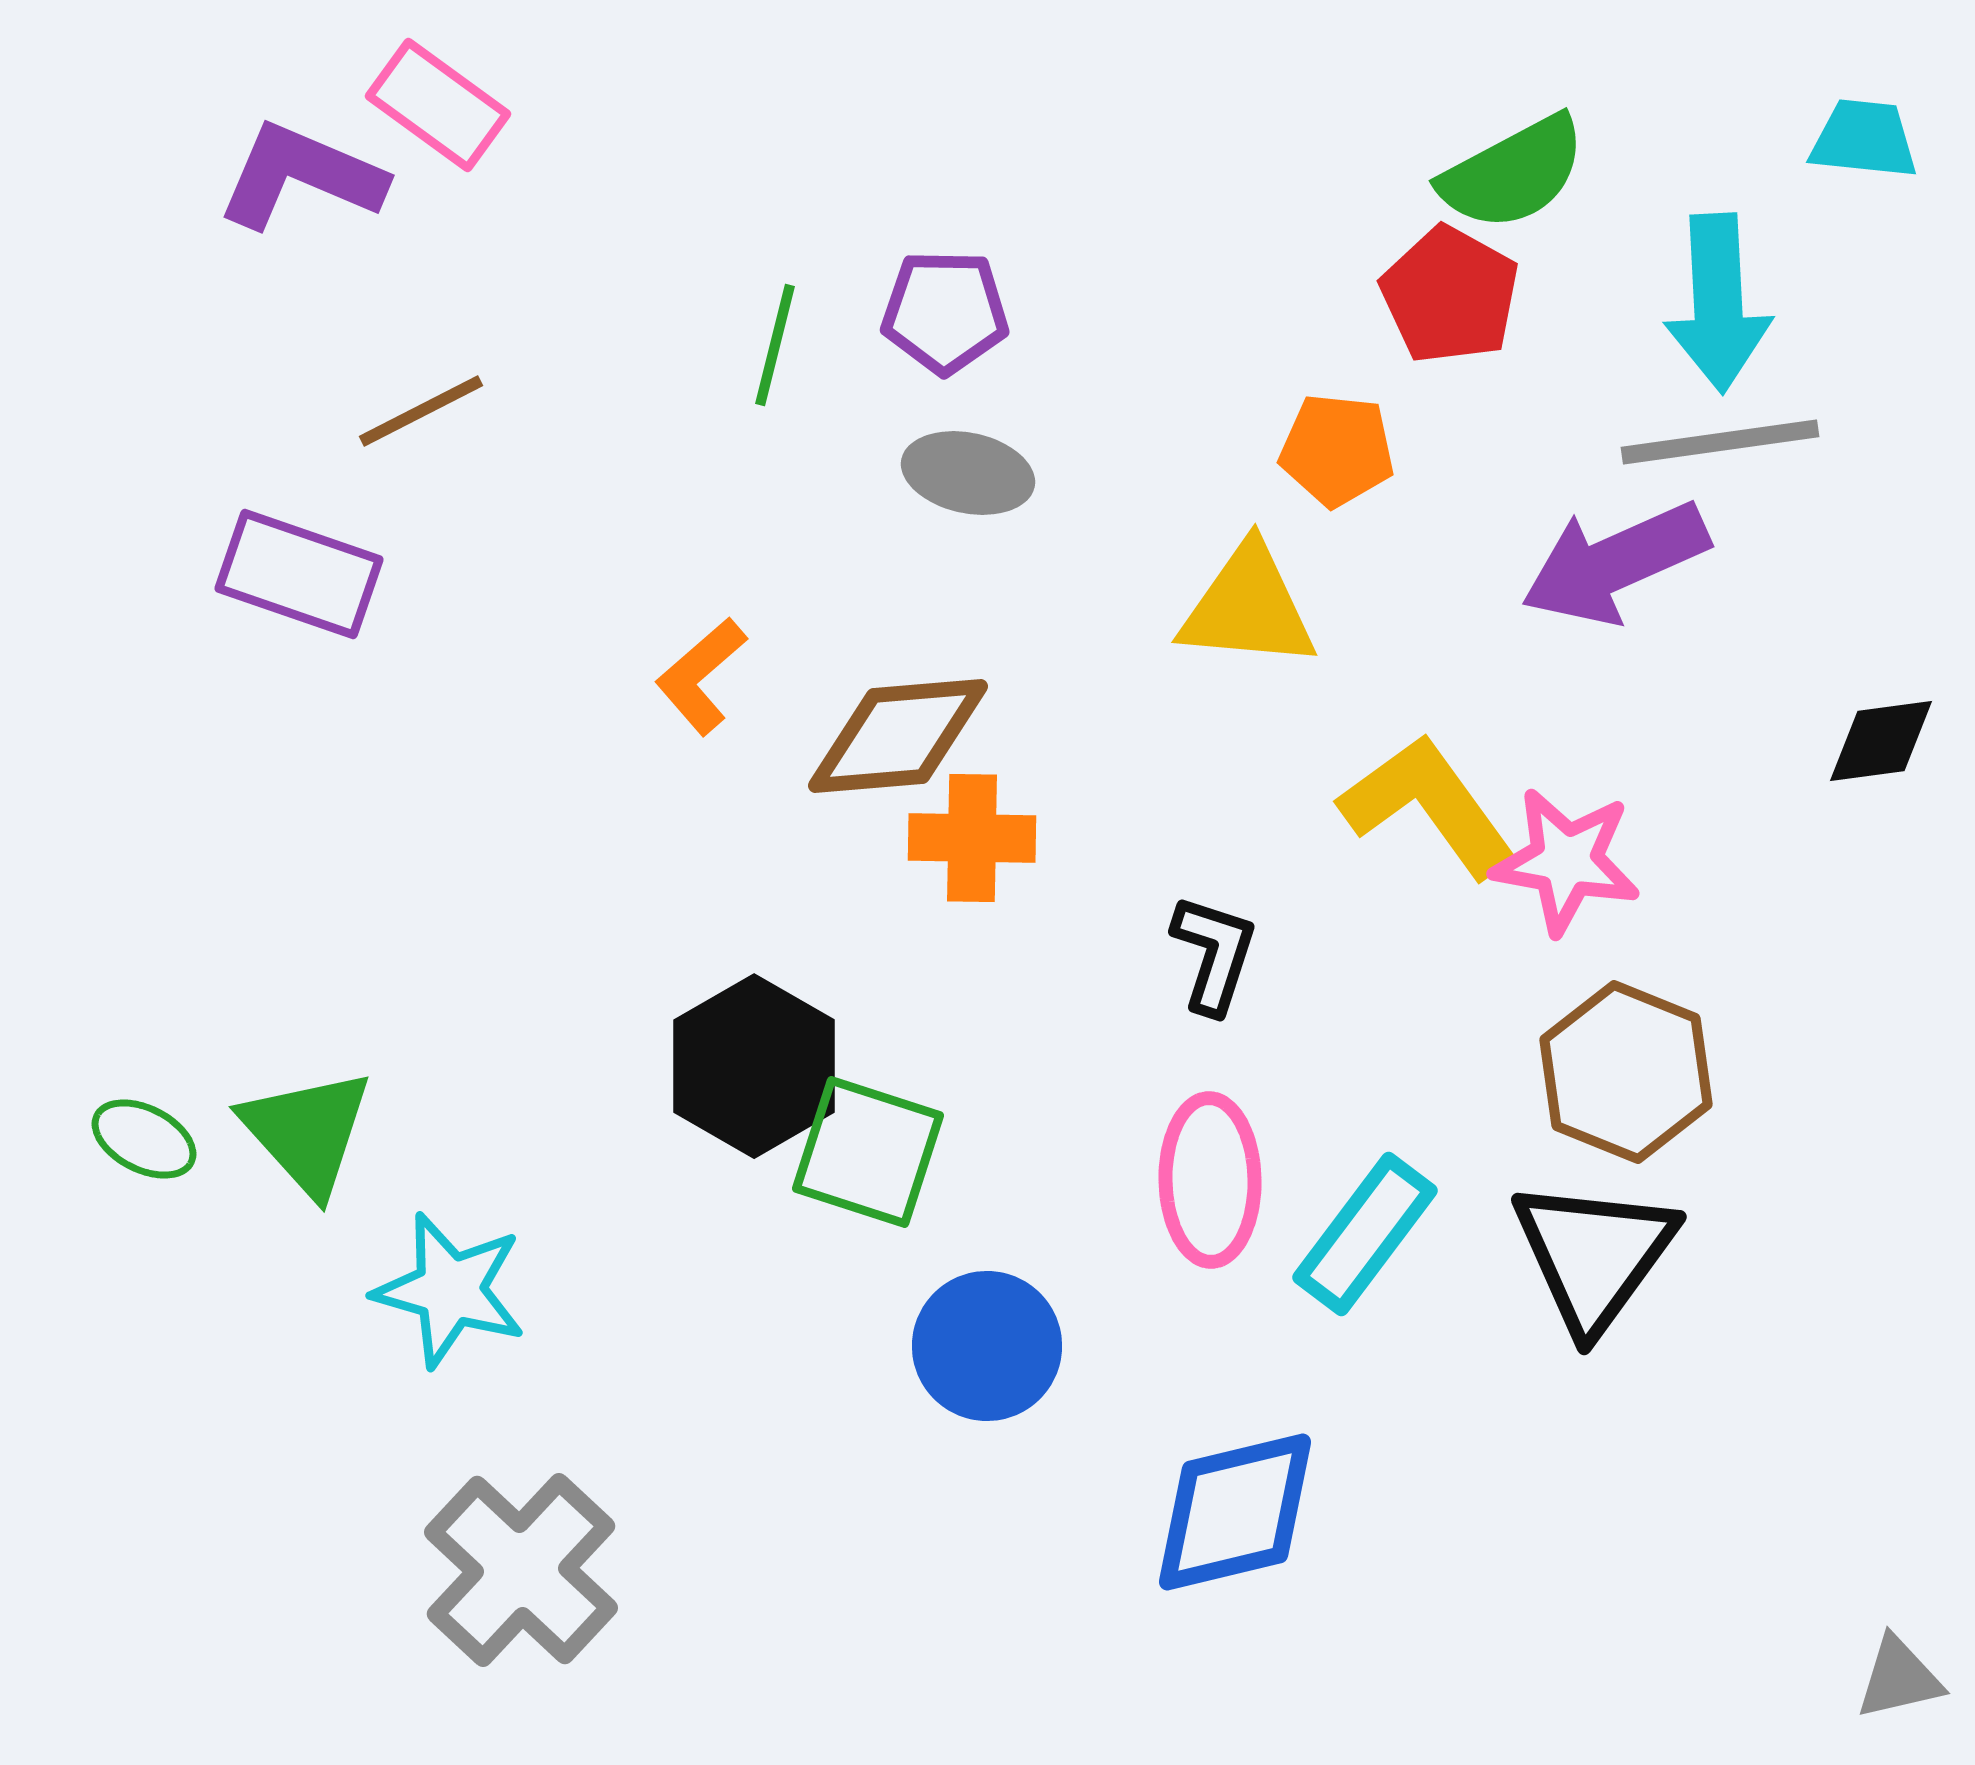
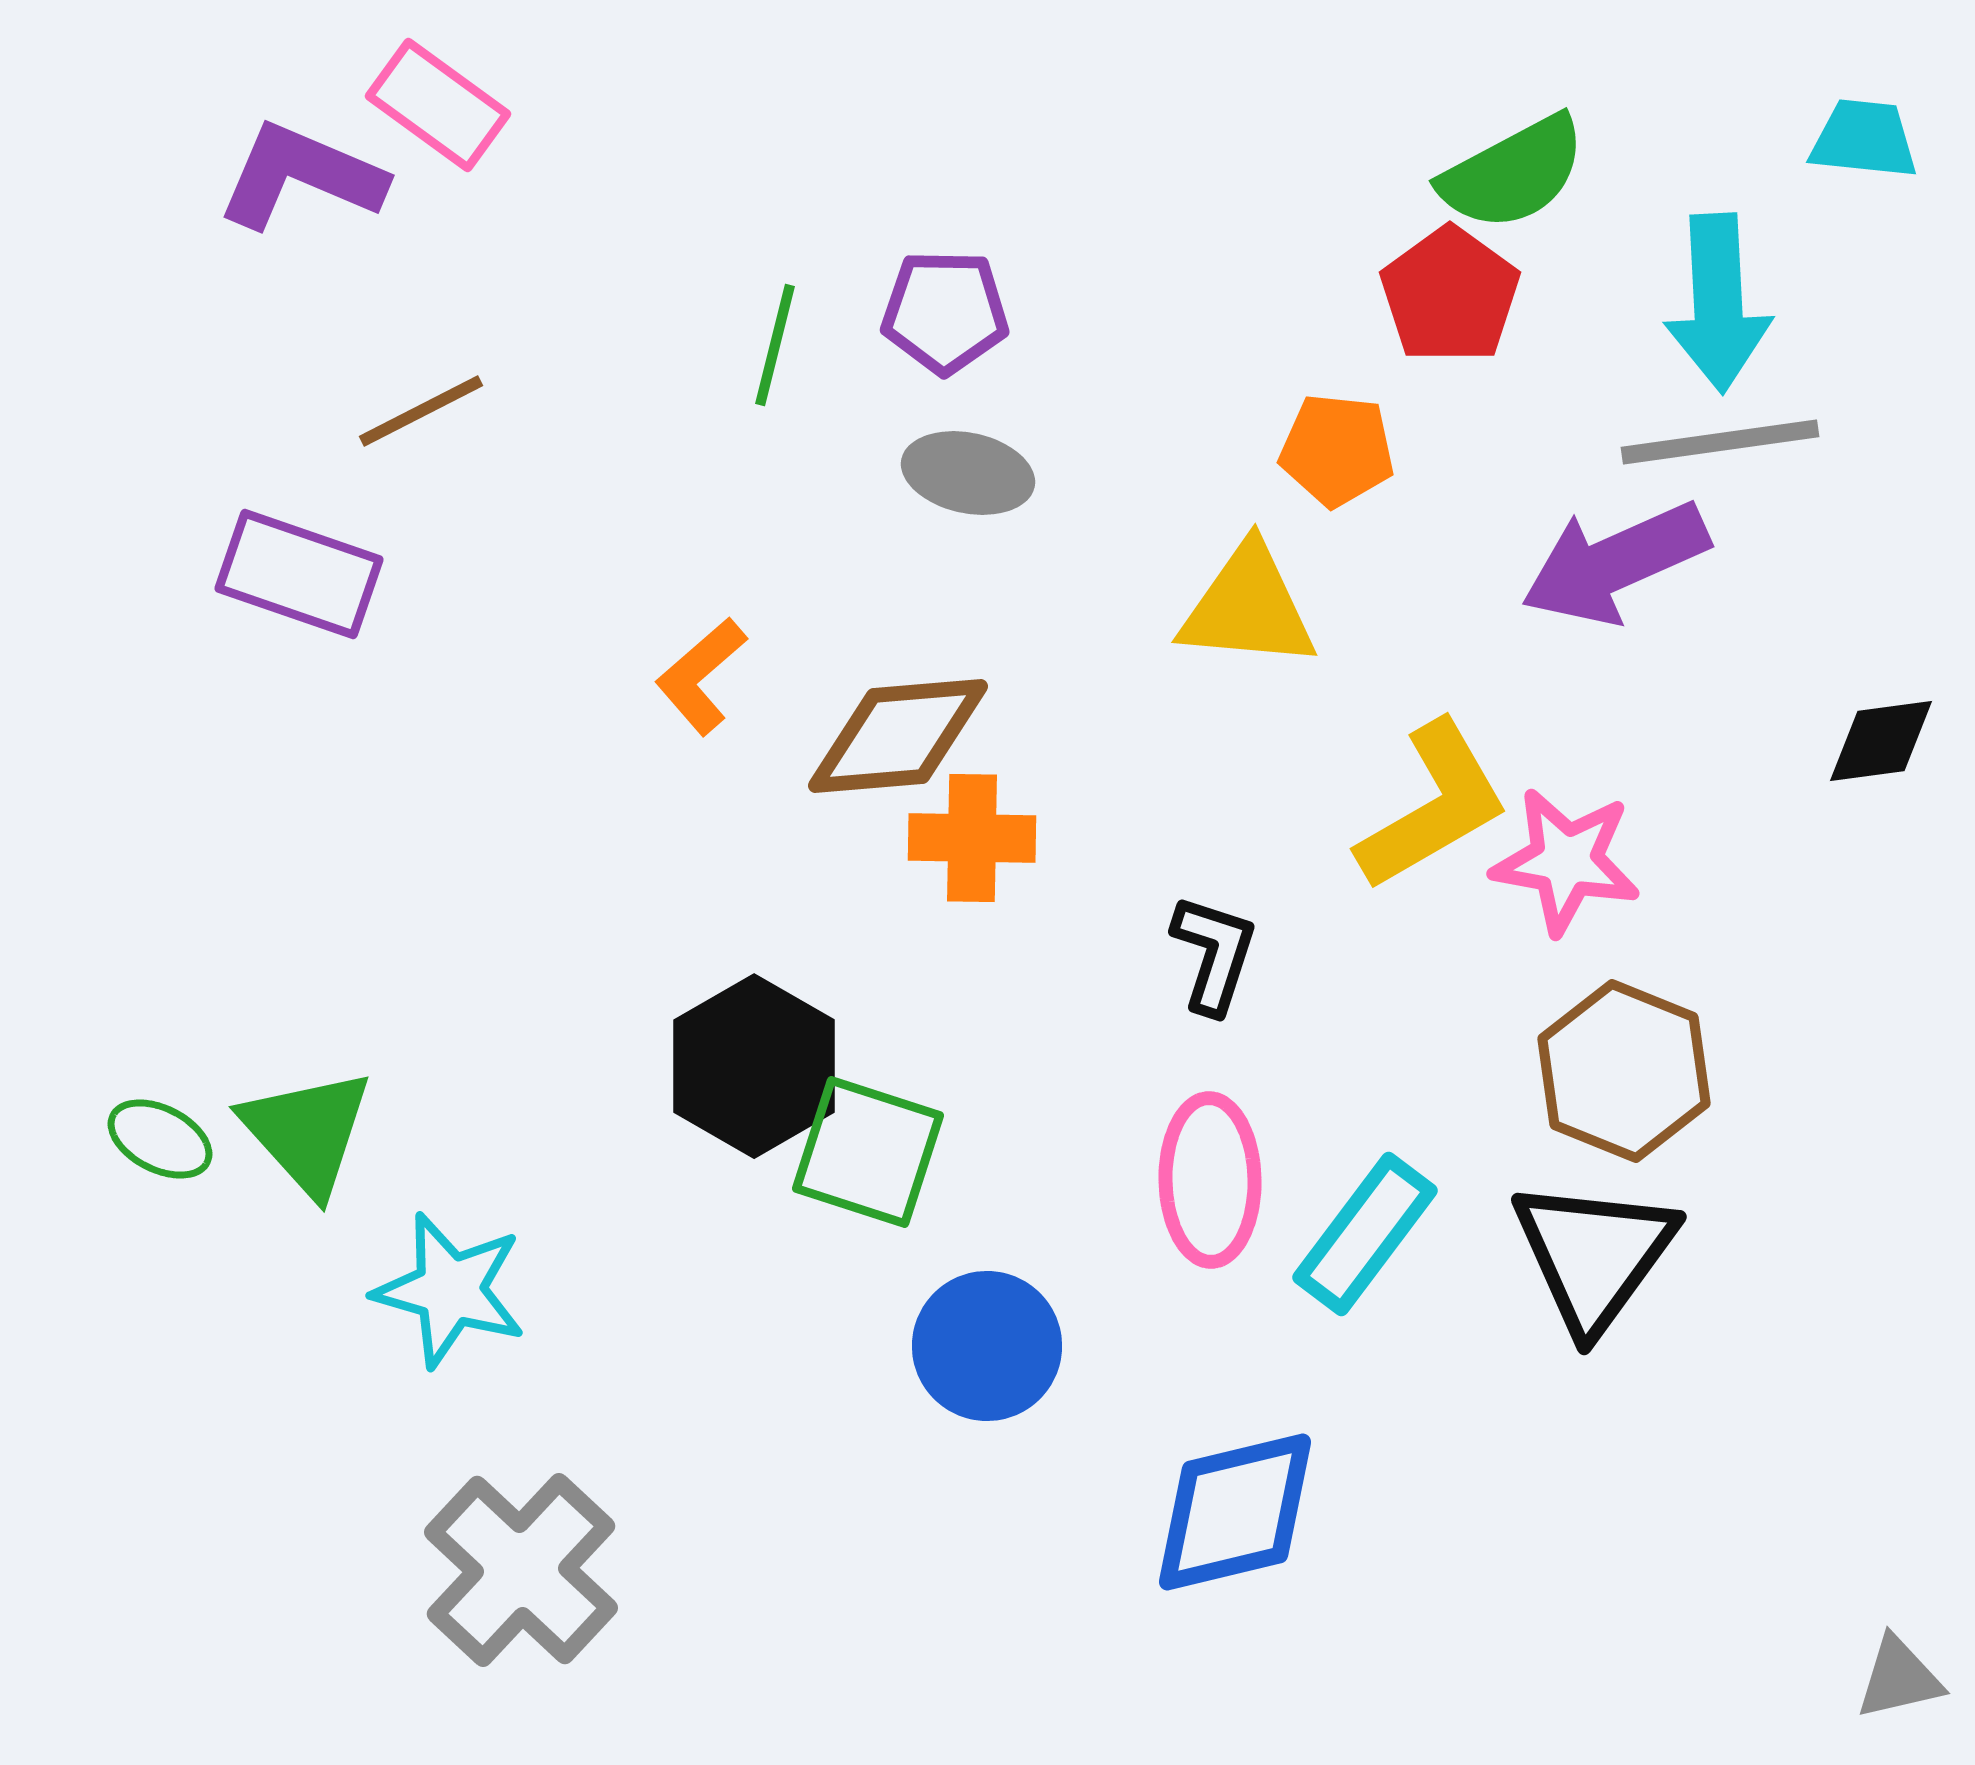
red pentagon: rotated 7 degrees clockwise
yellow L-shape: moved 5 px right; rotated 96 degrees clockwise
brown hexagon: moved 2 px left, 1 px up
green ellipse: moved 16 px right
